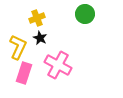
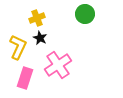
pink cross: rotated 28 degrees clockwise
pink rectangle: moved 1 px right, 5 px down
